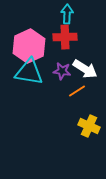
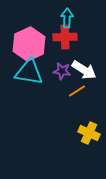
cyan arrow: moved 4 px down
pink hexagon: moved 2 px up
white arrow: moved 1 px left, 1 px down
yellow cross: moved 7 px down
